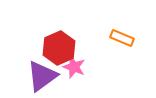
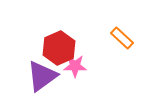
orange rectangle: rotated 20 degrees clockwise
pink star: moved 1 px right, 1 px up; rotated 20 degrees counterclockwise
